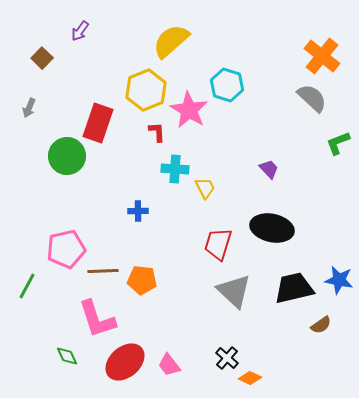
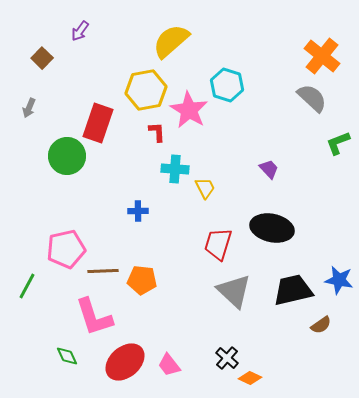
yellow hexagon: rotated 12 degrees clockwise
black trapezoid: moved 1 px left, 2 px down
pink L-shape: moved 3 px left, 2 px up
